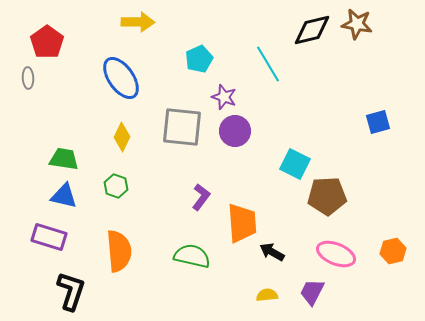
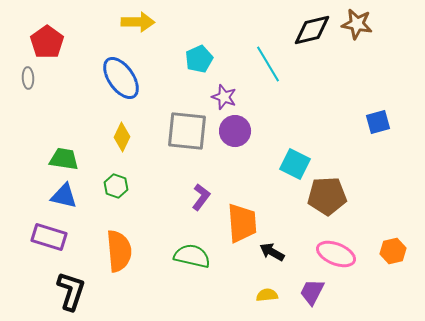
gray square: moved 5 px right, 4 px down
